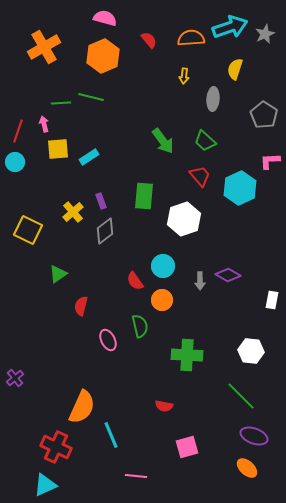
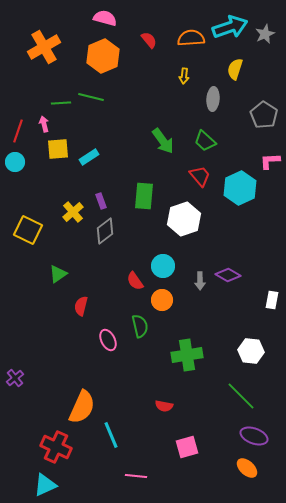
green cross at (187, 355): rotated 12 degrees counterclockwise
